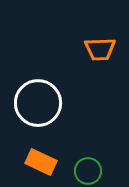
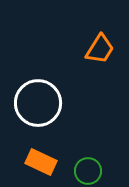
orange trapezoid: rotated 56 degrees counterclockwise
